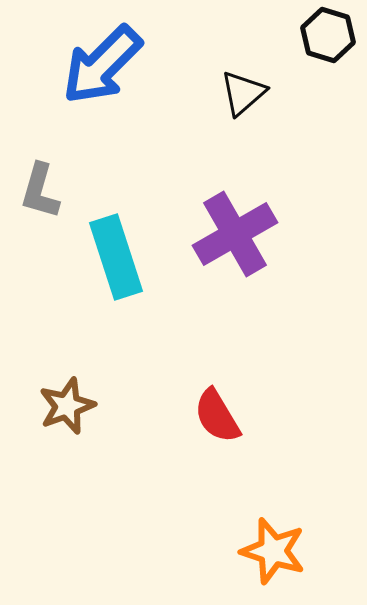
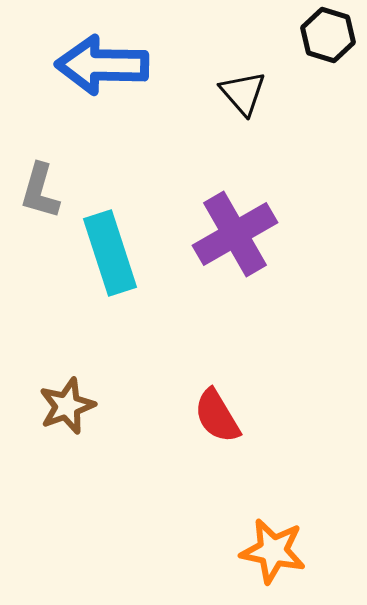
blue arrow: rotated 46 degrees clockwise
black triangle: rotated 30 degrees counterclockwise
cyan rectangle: moved 6 px left, 4 px up
orange star: rotated 6 degrees counterclockwise
